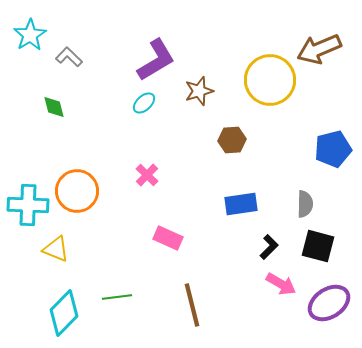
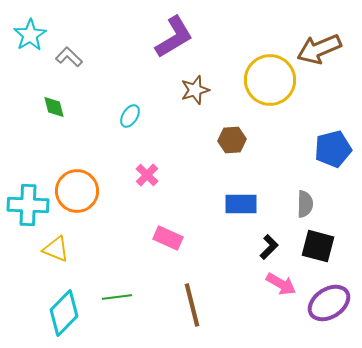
purple L-shape: moved 18 px right, 23 px up
brown star: moved 4 px left, 1 px up
cyan ellipse: moved 14 px left, 13 px down; rotated 15 degrees counterclockwise
blue rectangle: rotated 8 degrees clockwise
